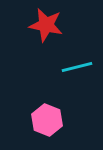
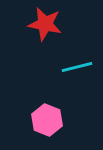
red star: moved 1 px left, 1 px up
